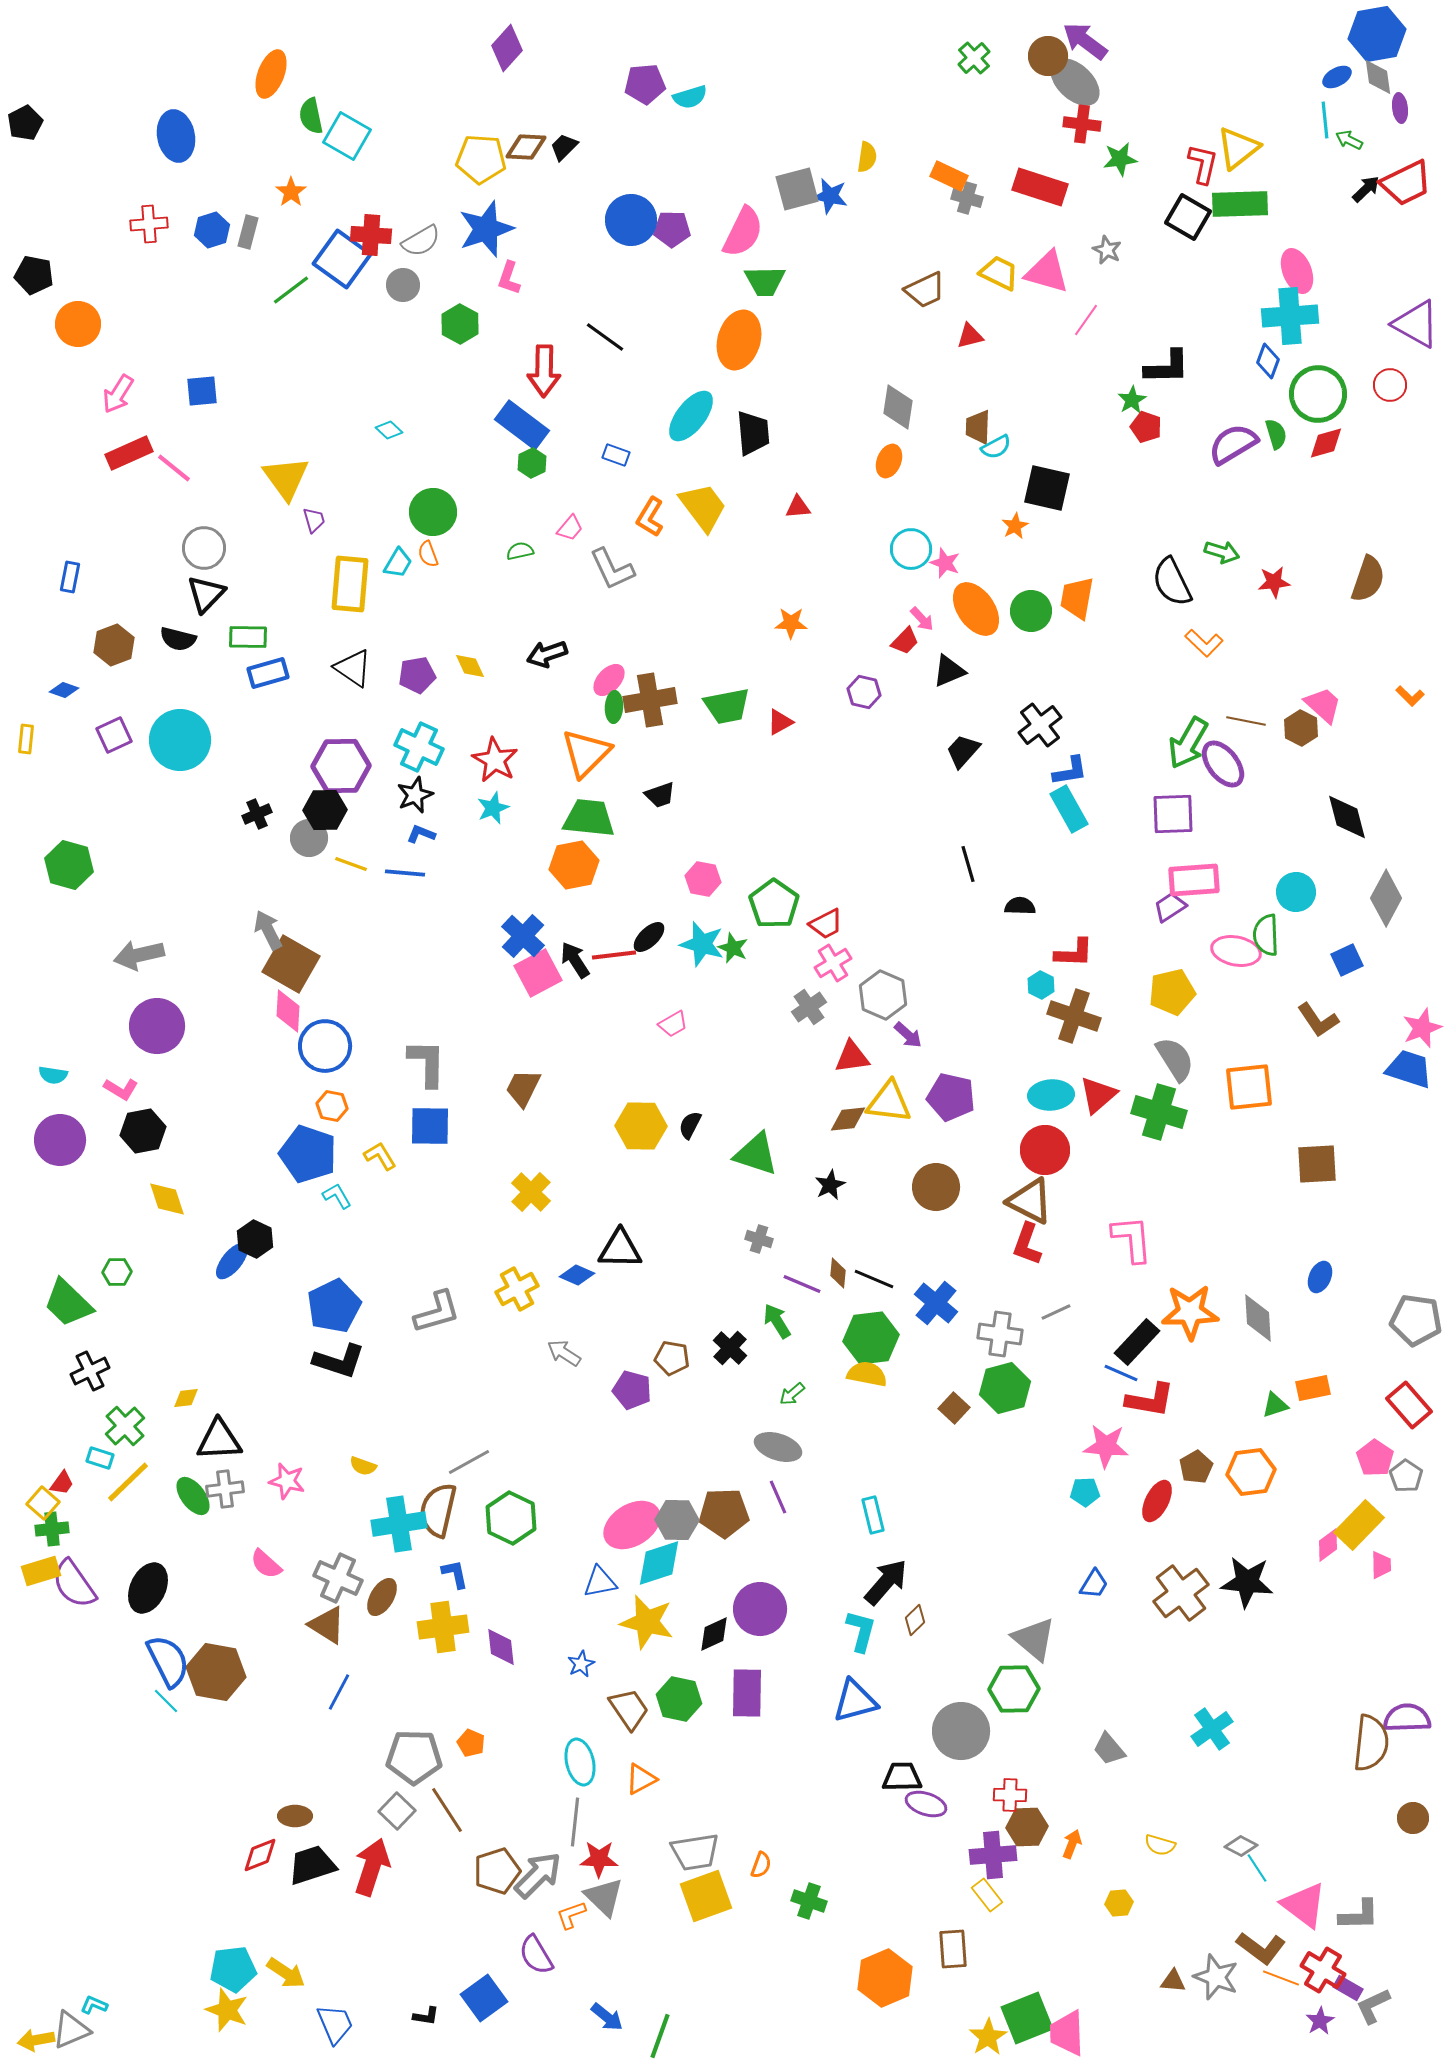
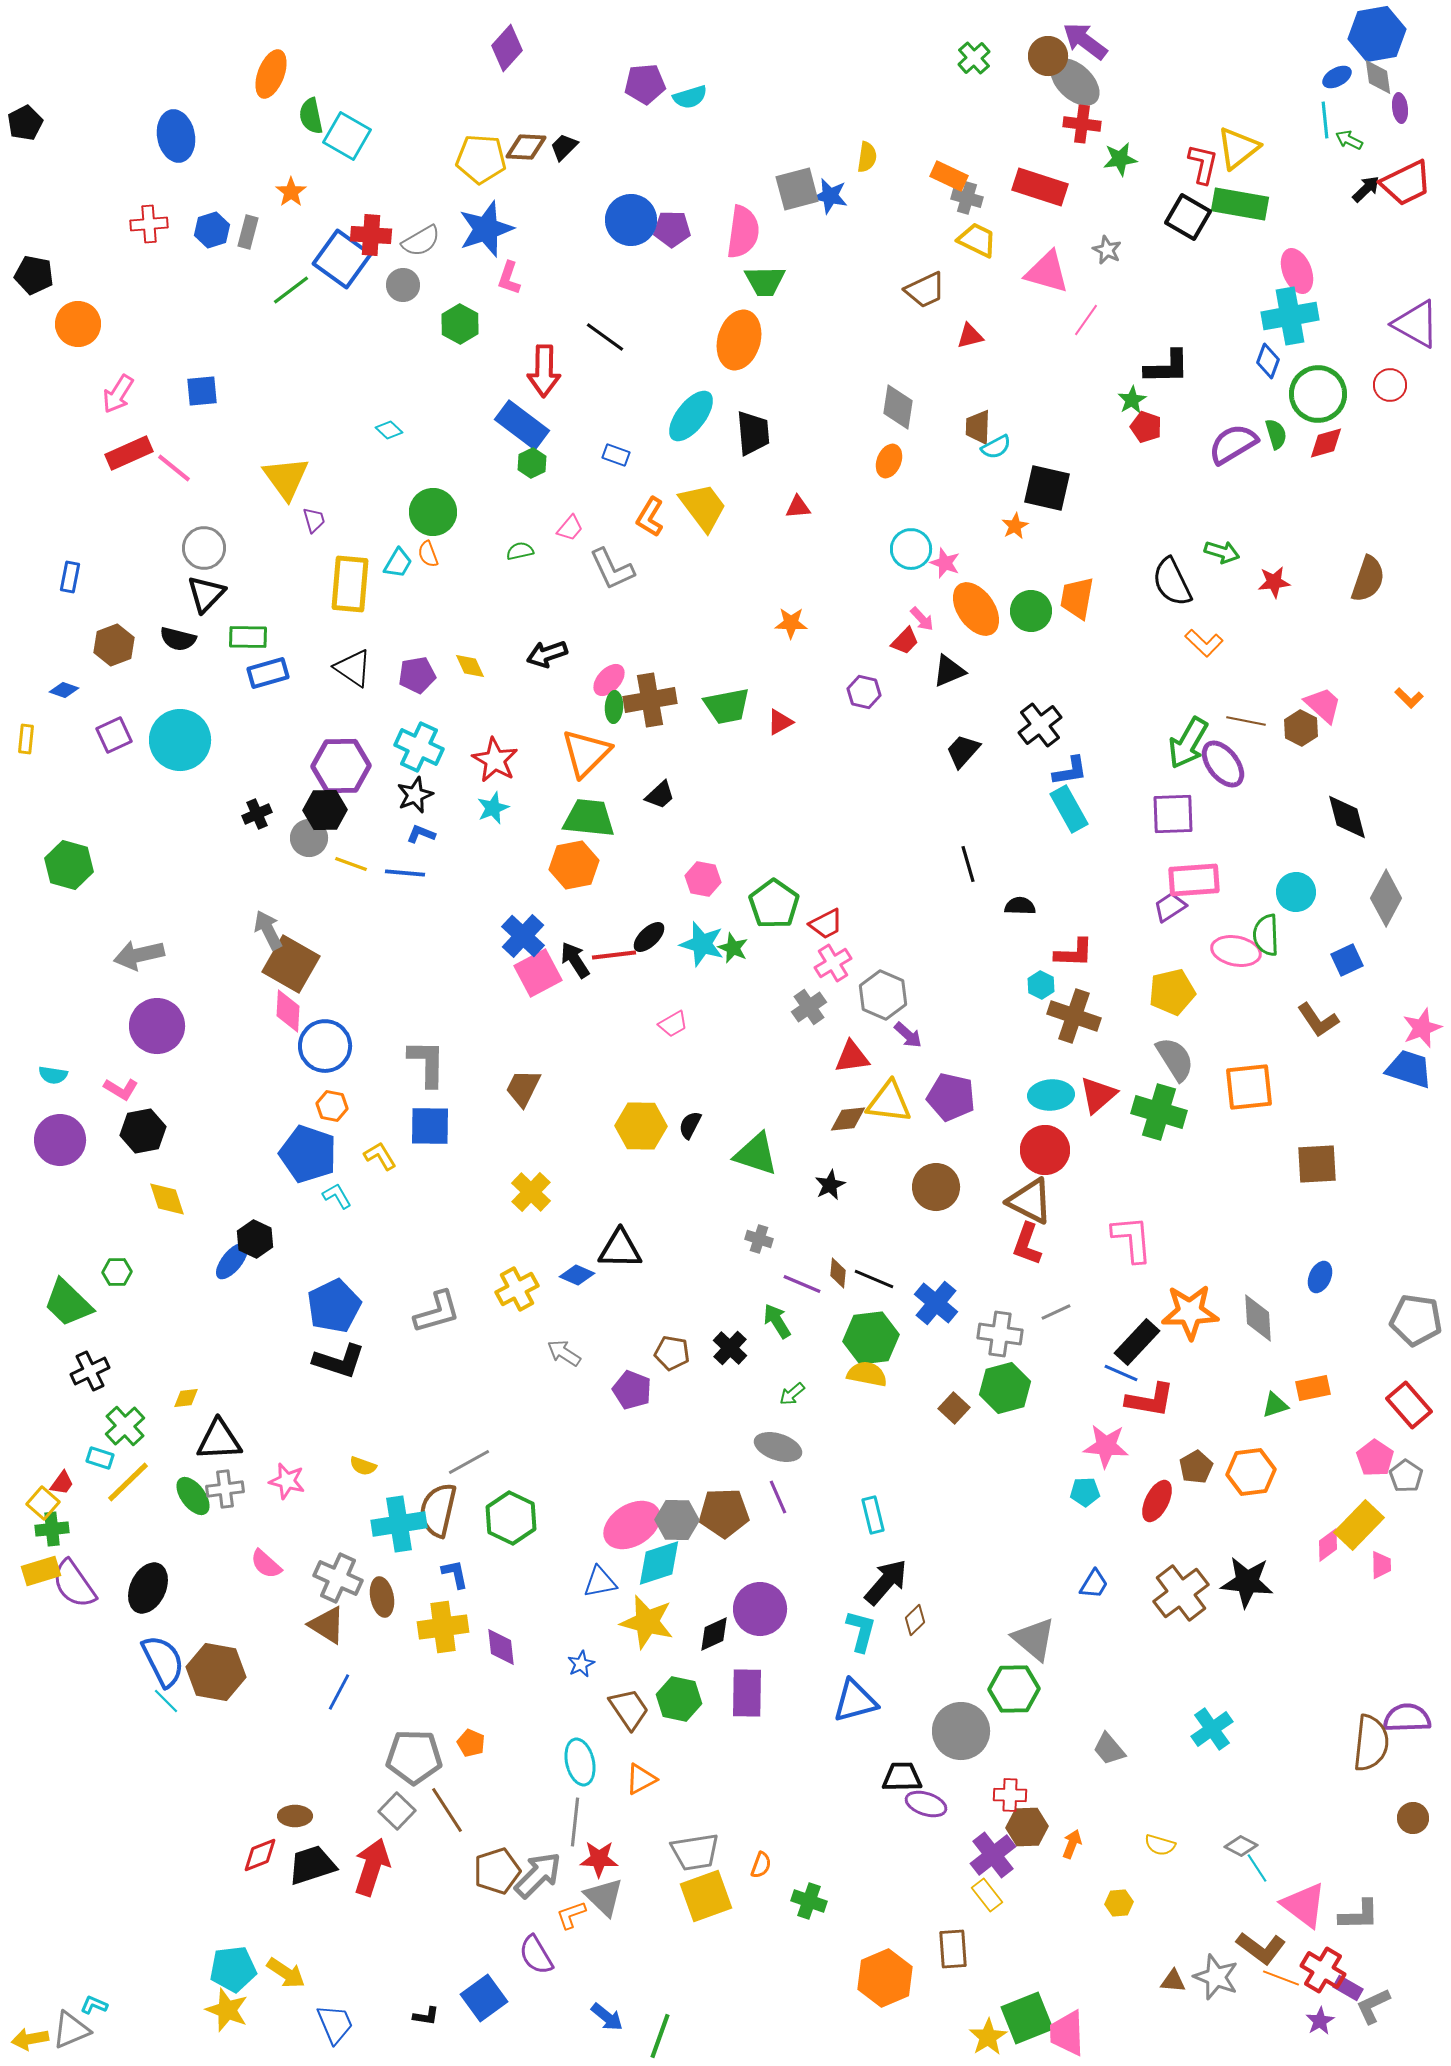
green rectangle at (1240, 204): rotated 12 degrees clockwise
pink semicircle at (743, 232): rotated 18 degrees counterclockwise
yellow trapezoid at (999, 273): moved 22 px left, 33 px up
cyan cross at (1290, 316): rotated 6 degrees counterclockwise
orange L-shape at (1410, 696): moved 1 px left, 2 px down
black trapezoid at (660, 795): rotated 24 degrees counterclockwise
brown pentagon at (672, 1358): moved 5 px up
purple pentagon at (632, 1390): rotated 6 degrees clockwise
brown ellipse at (382, 1597): rotated 42 degrees counterclockwise
blue semicircle at (168, 1661): moved 5 px left
purple cross at (993, 1855): rotated 33 degrees counterclockwise
yellow arrow at (36, 2040): moved 6 px left, 1 px up
